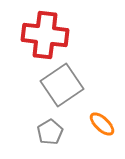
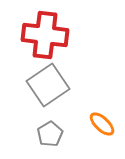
gray square: moved 14 px left
gray pentagon: moved 2 px down
